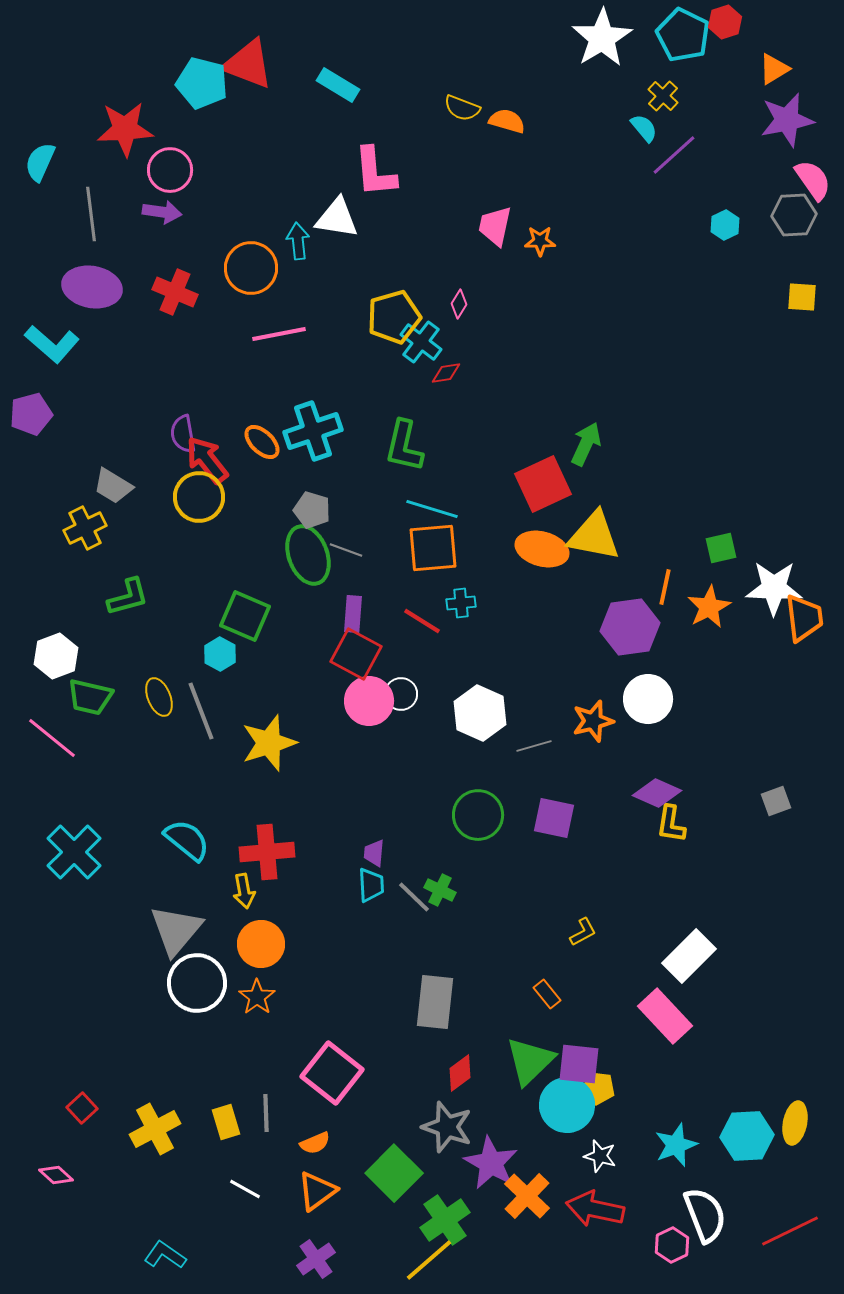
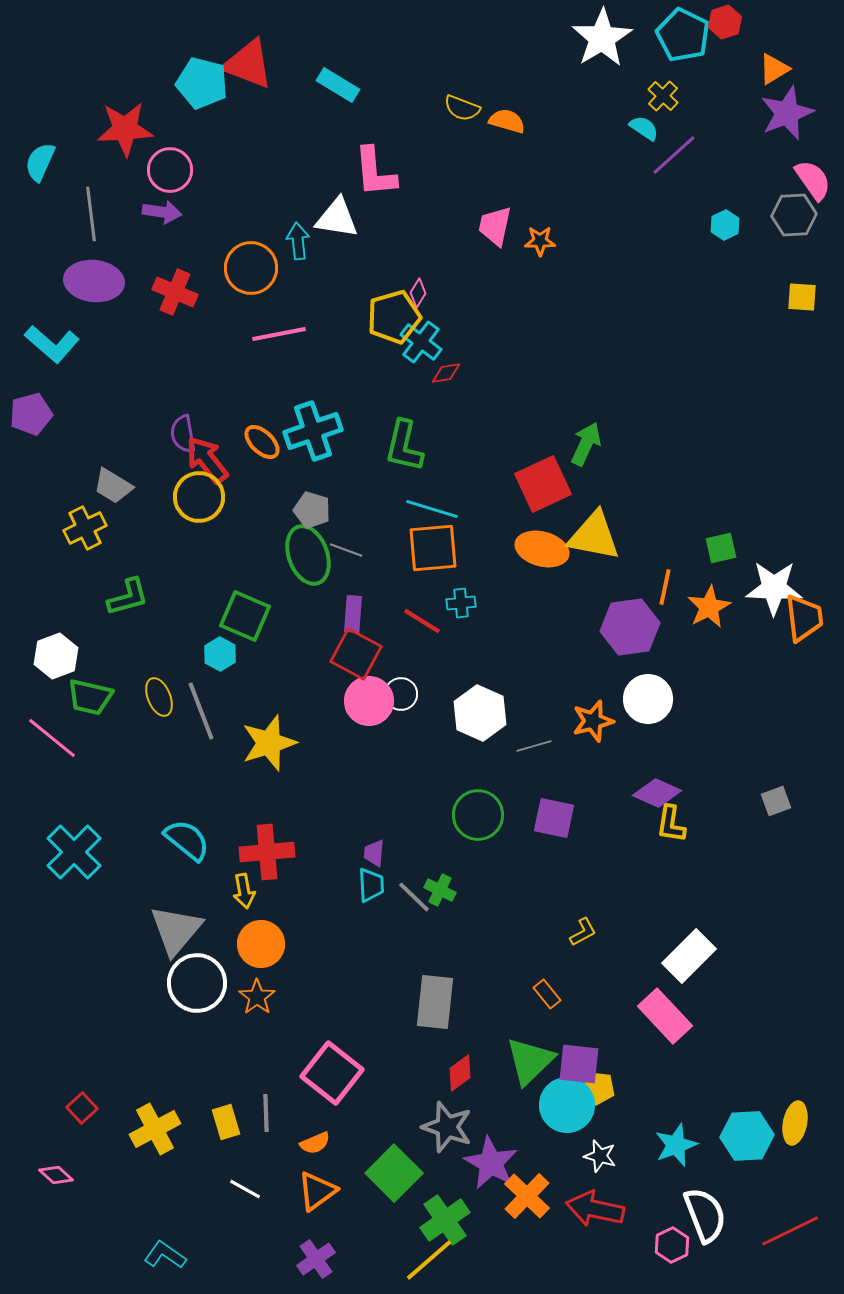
purple star at (787, 120): moved 7 px up; rotated 10 degrees counterclockwise
cyan semicircle at (644, 128): rotated 16 degrees counterclockwise
purple ellipse at (92, 287): moved 2 px right, 6 px up; rotated 4 degrees counterclockwise
pink diamond at (459, 304): moved 41 px left, 11 px up
